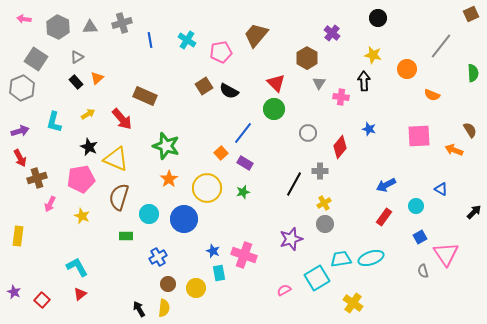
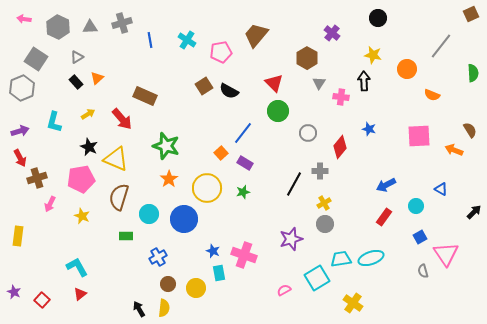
red triangle at (276, 83): moved 2 px left
green circle at (274, 109): moved 4 px right, 2 px down
